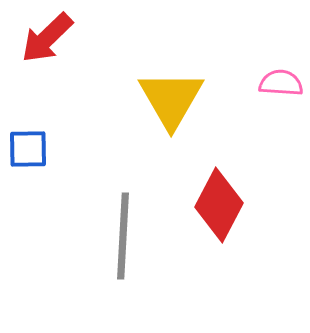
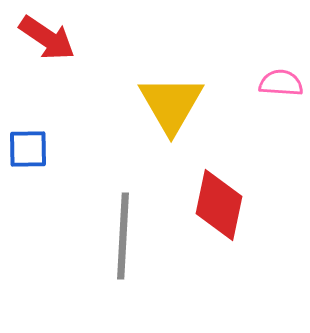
red arrow: rotated 102 degrees counterclockwise
yellow triangle: moved 5 px down
red diamond: rotated 16 degrees counterclockwise
